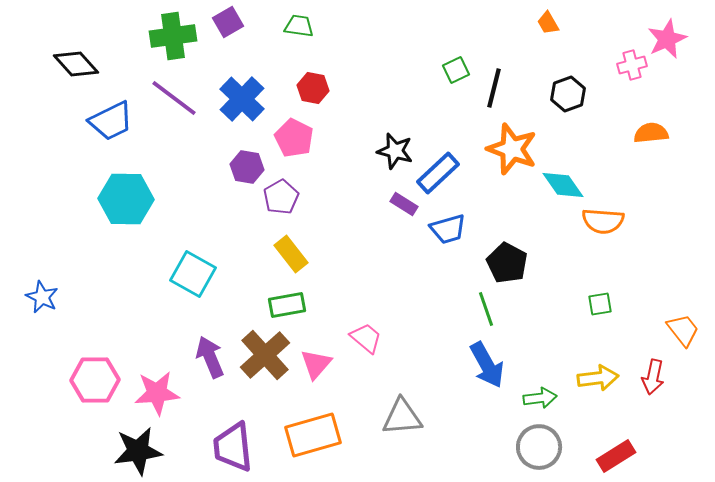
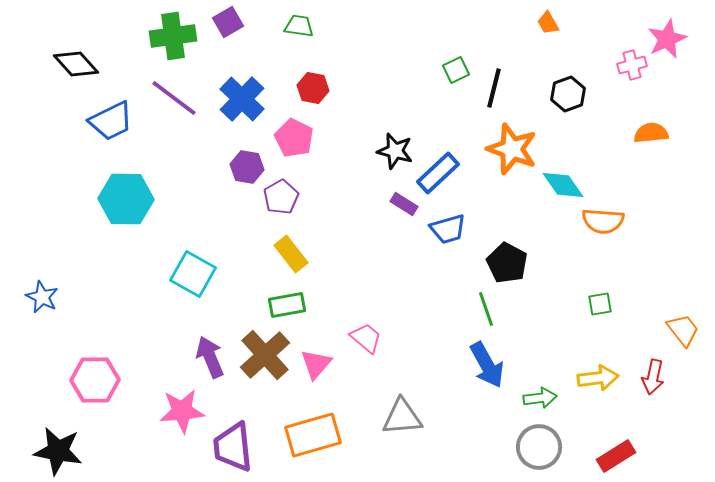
pink star at (157, 393): moved 25 px right, 18 px down
black star at (138, 451): moved 80 px left; rotated 18 degrees clockwise
